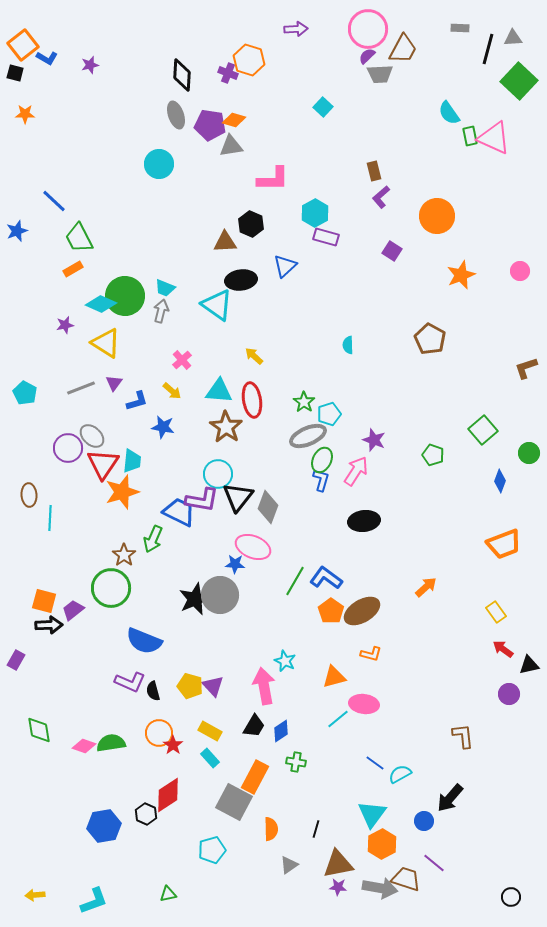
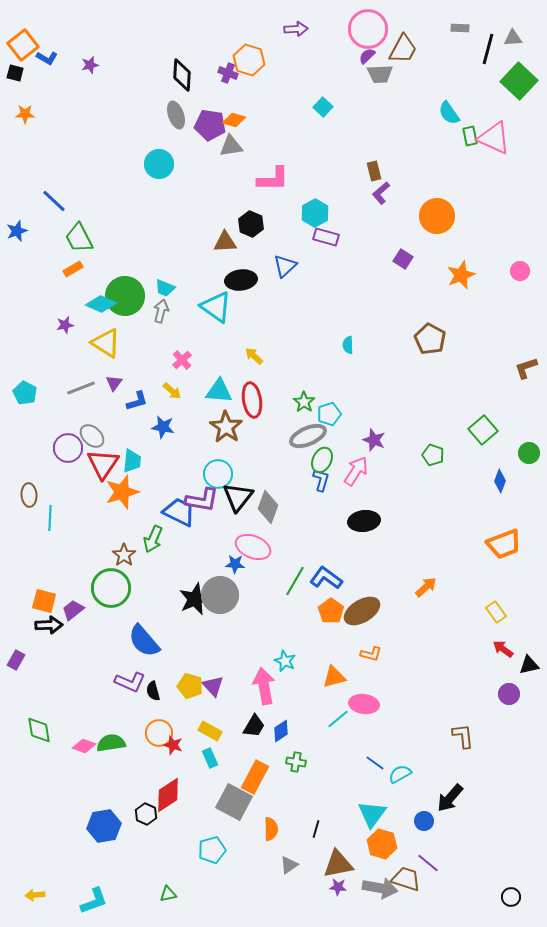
purple L-shape at (381, 197): moved 4 px up
purple square at (392, 251): moved 11 px right, 8 px down
cyan triangle at (217, 305): moved 1 px left, 2 px down
blue semicircle at (144, 641): rotated 27 degrees clockwise
red star at (173, 745): rotated 18 degrees counterclockwise
cyan rectangle at (210, 758): rotated 18 degrees clockwise
orange hexagon at (382, 844): rotated 16 degrees counterclockwise
purple line at (434, 863): moved 6 px left
